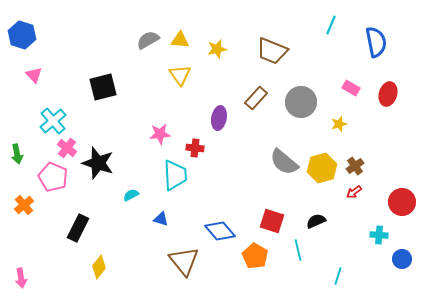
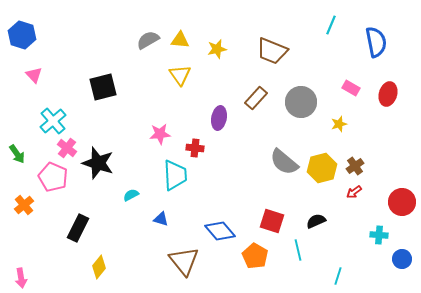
green arrow at (17, 154): rotated 24 degrees counterclockwise
